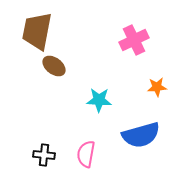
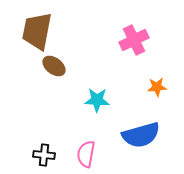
cyan star: moved 2 px left
